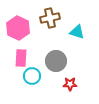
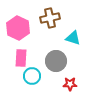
cyan triangle: moved 4 px left, 6 px down
